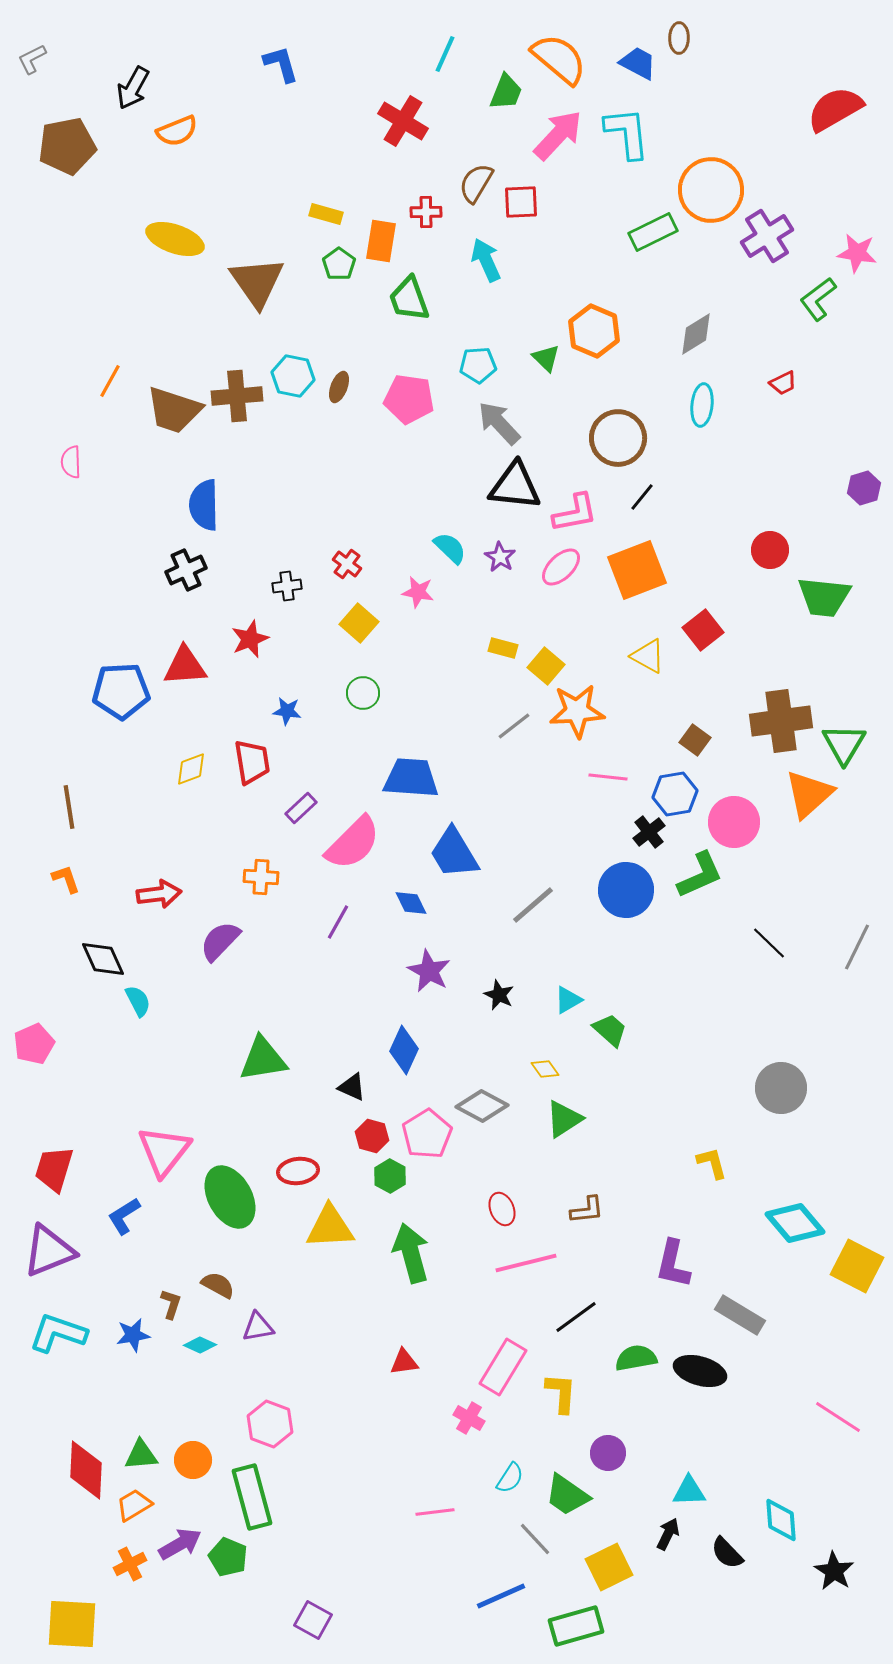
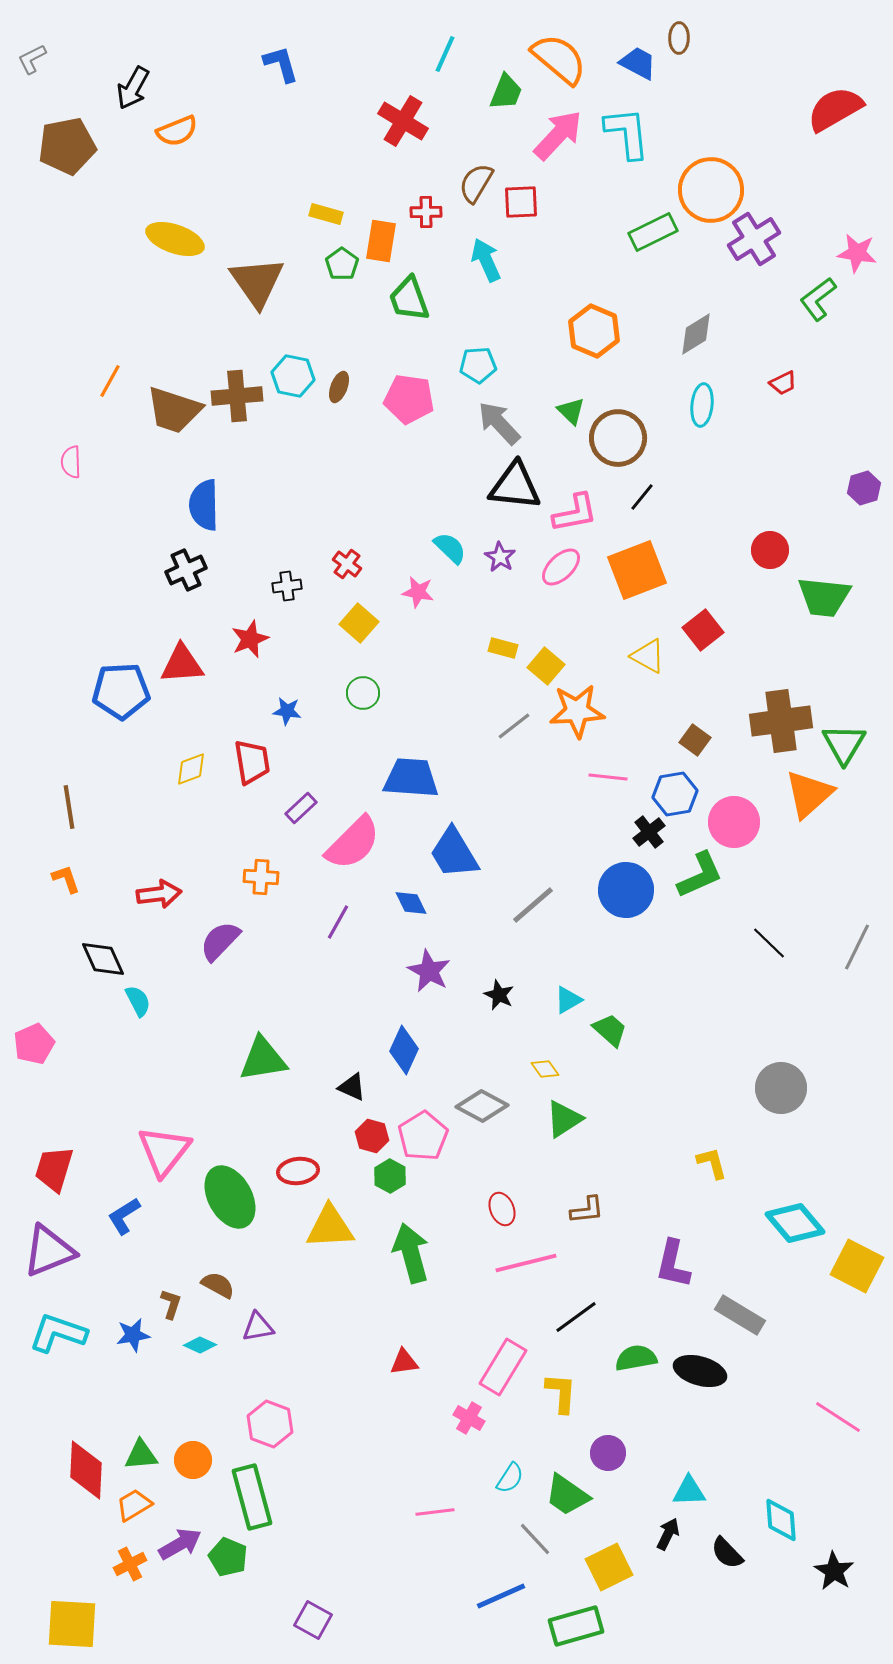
purple cross at (767, 236): moved 13 px left, 3 px down
green pentagon at (339, 264): moved 3 px right
green triangle at (546, 358): moved 25 px right, 53 px down
red triangle at (185, 666): moved 3 px left, 2 px up
pink pentagon at (427, 1134): moved 4 px left, 2 px down
